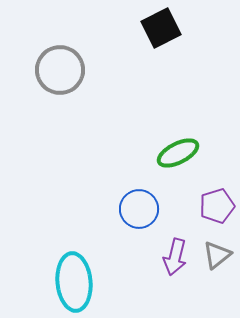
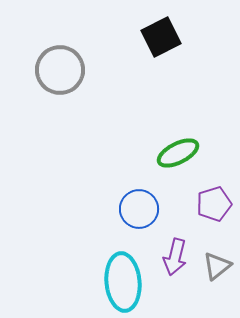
black square: moved 9 px down
purple pentagon: moved 3 px left, 2 px up
gray triangle: moved 11 px down
cyan ellipse: moved 49 px right
